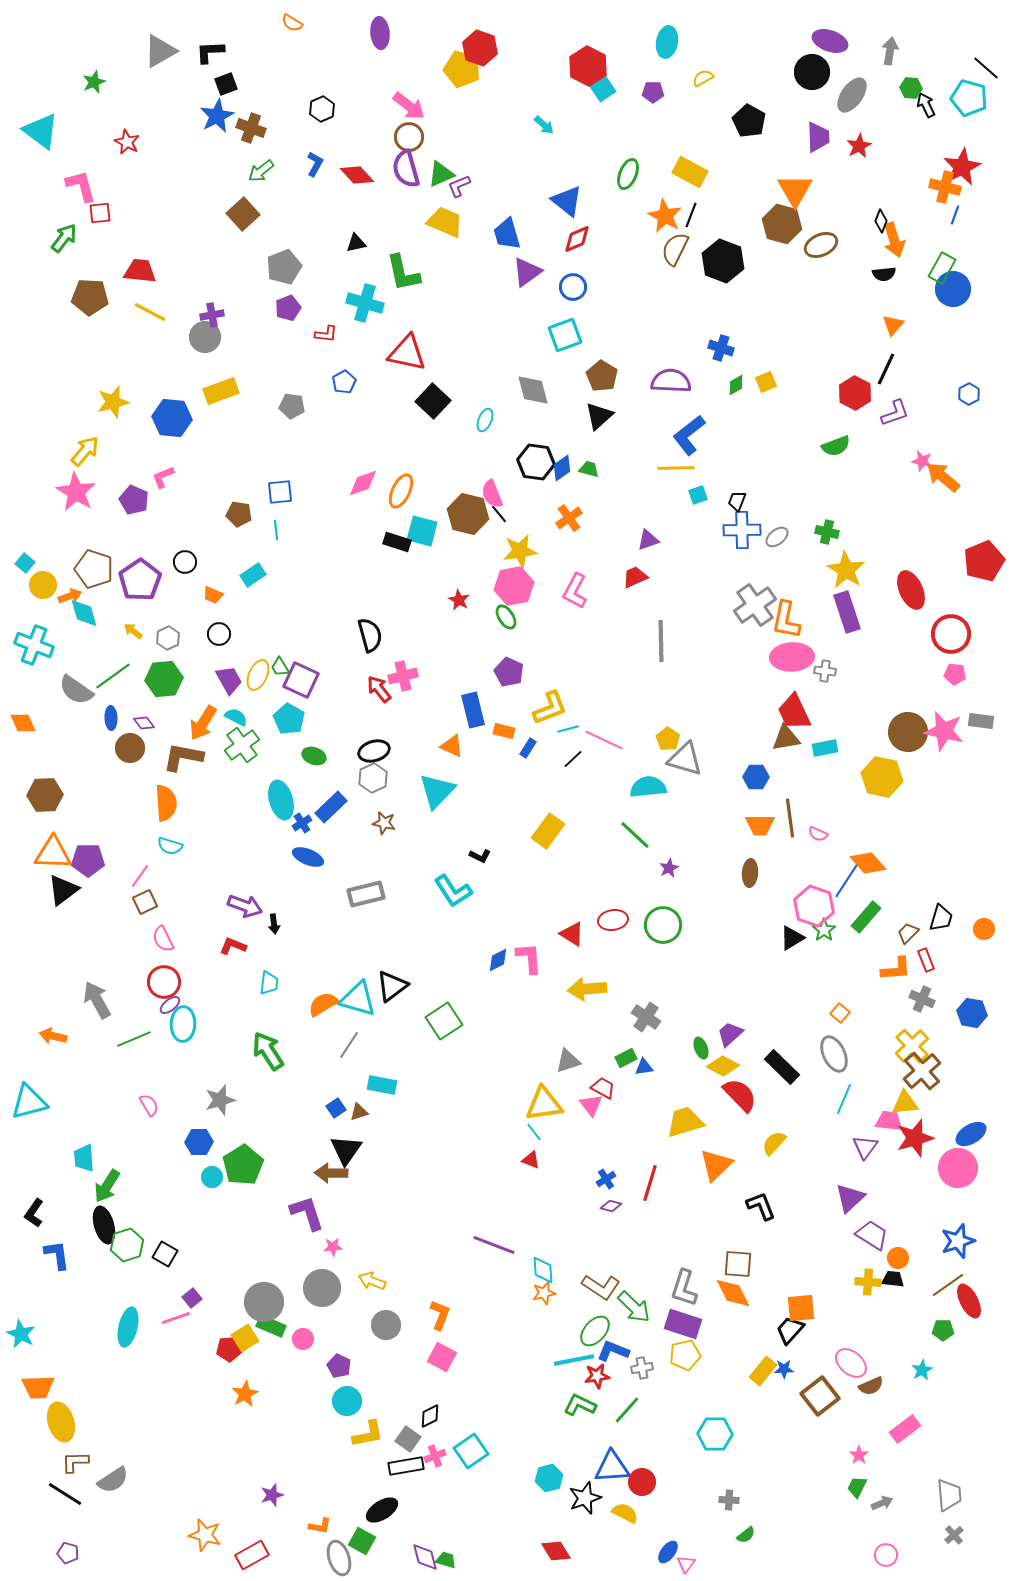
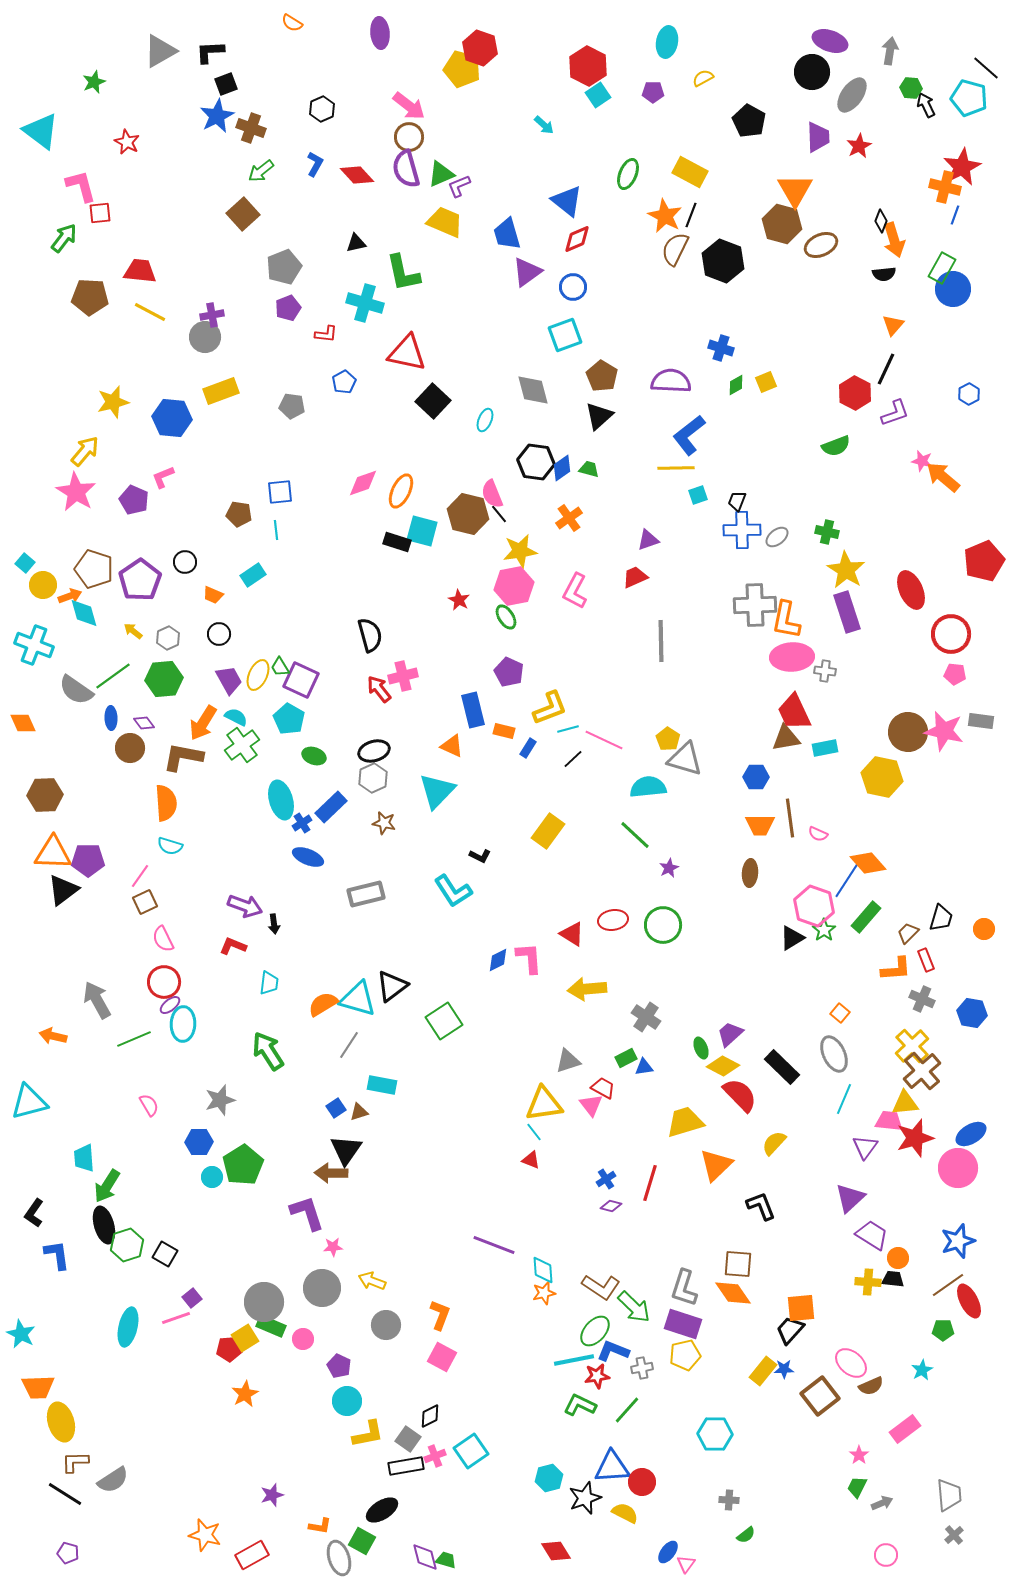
cyan square at (603, 89): moved 5 px left, 6 px down
gray cross at (755, 605): rotated 33 degrees clockwise
orange diamond at (733, 1293): rotated 9 degrees counterclockwise
